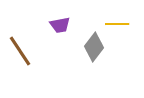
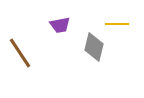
gray diamond: rotated 24 degrees counterclockwise
brown line: moved 2 px down
